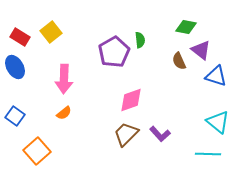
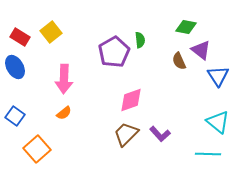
blue triangle: moved 2 px right; rotated 40 degrees clockwise
orange square: moved 2 px up
